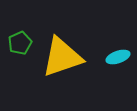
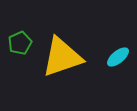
cyan ellipse: rotated 20 degrees counterclockwise
